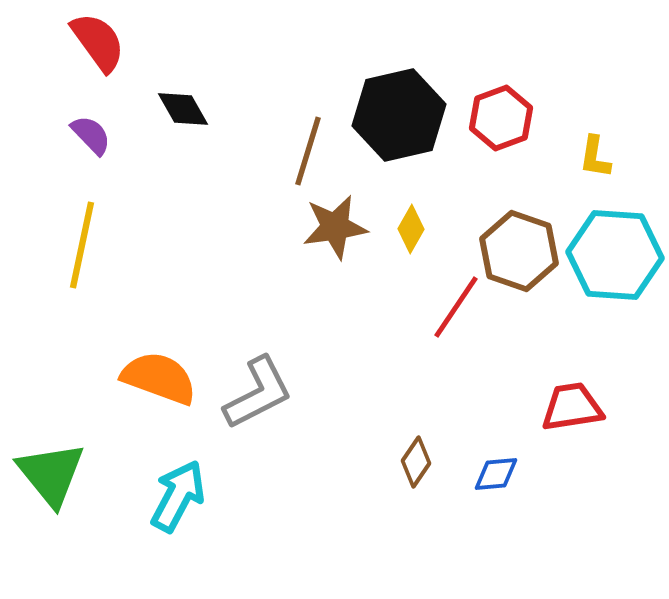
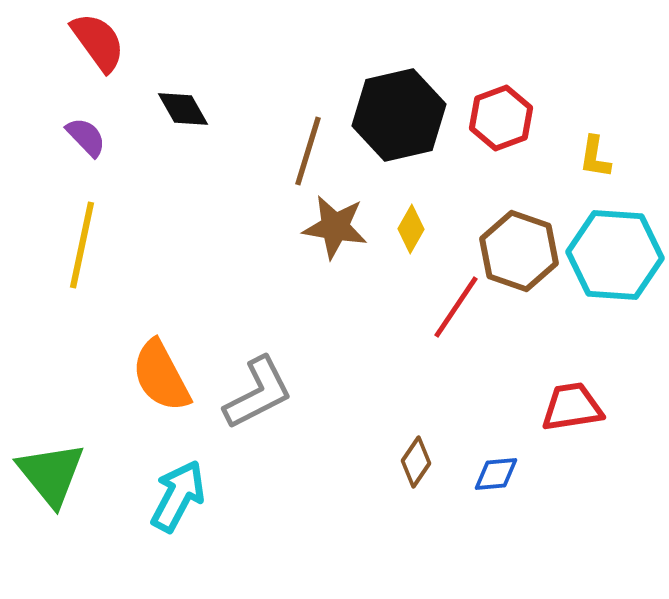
purple semicircle: moved 5 px left, 2 px down
brown star: rotated 18 degrees clockwise
orange semicircle: moved 2 px right, 2 px up; rotated 138 degrees counterclockwise
